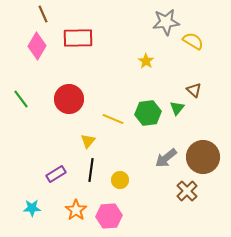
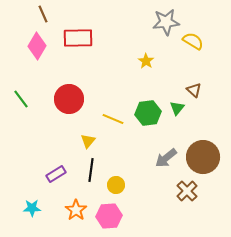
yellow circle: moved 4 px left, 5 px down
